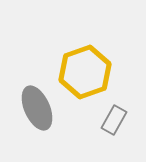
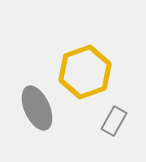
gray rectangle: moved 1 px down
